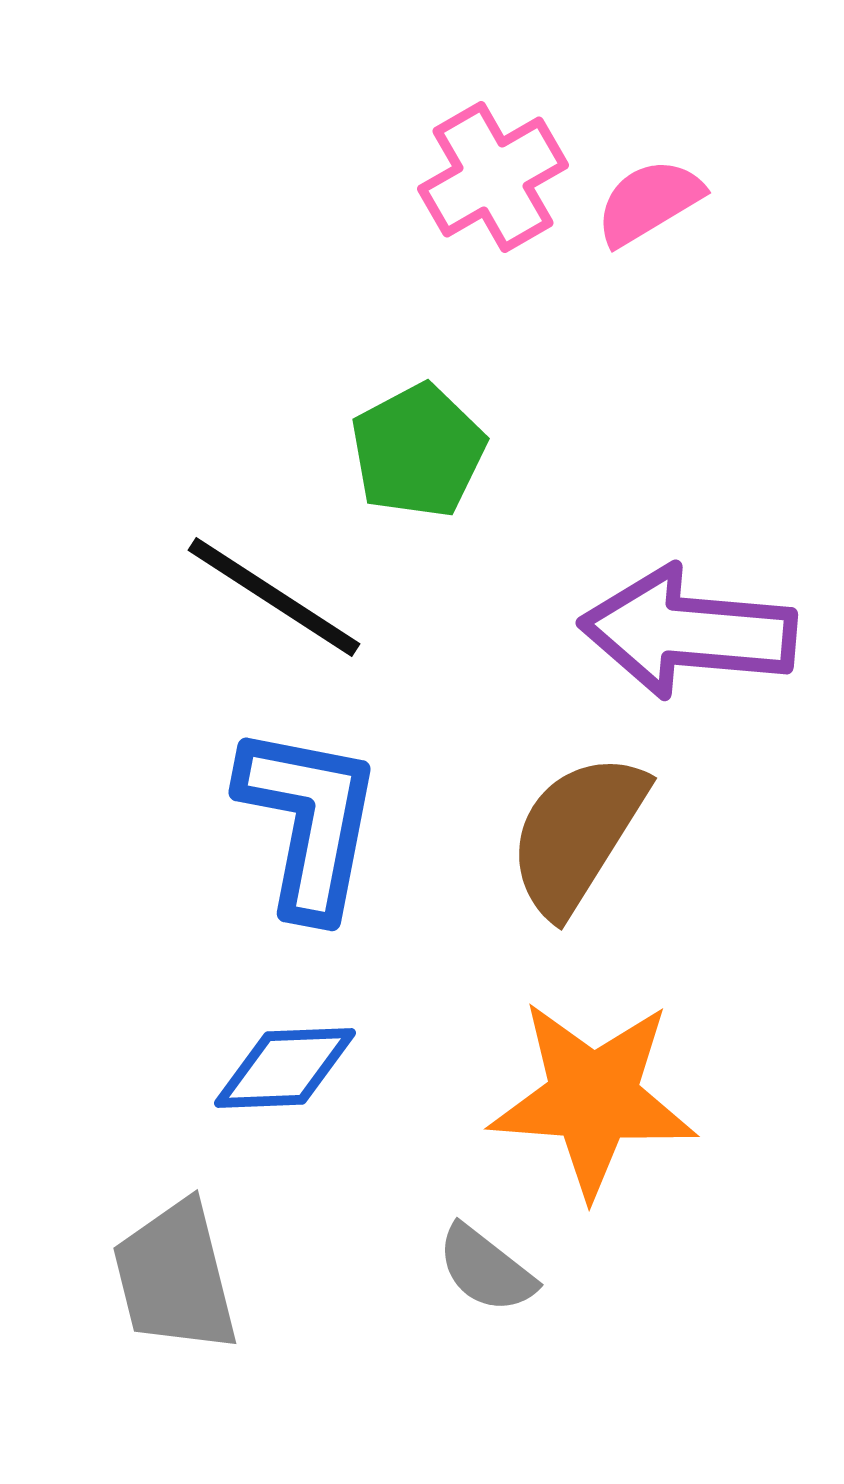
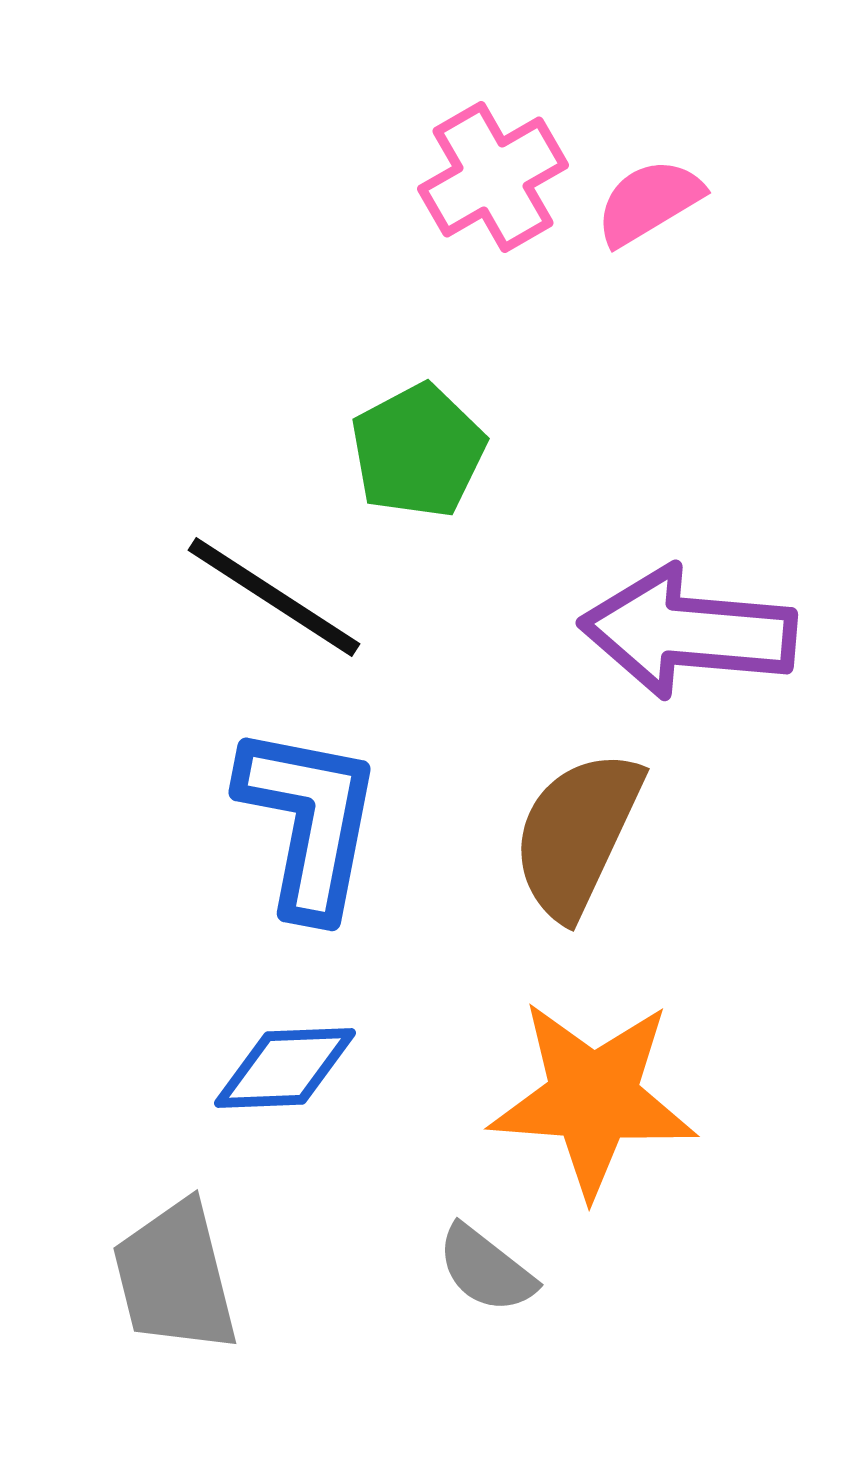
brown semicircle: rotated 7 degrees counterclockwise
